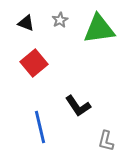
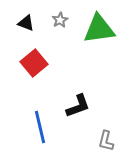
black L-shape: rotated 76 degrees counterclockwise
